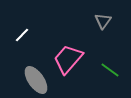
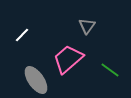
gray triangle: moved 16 px left, 5 px down
pink trapezoid: rotated 8 degrees clockwise
